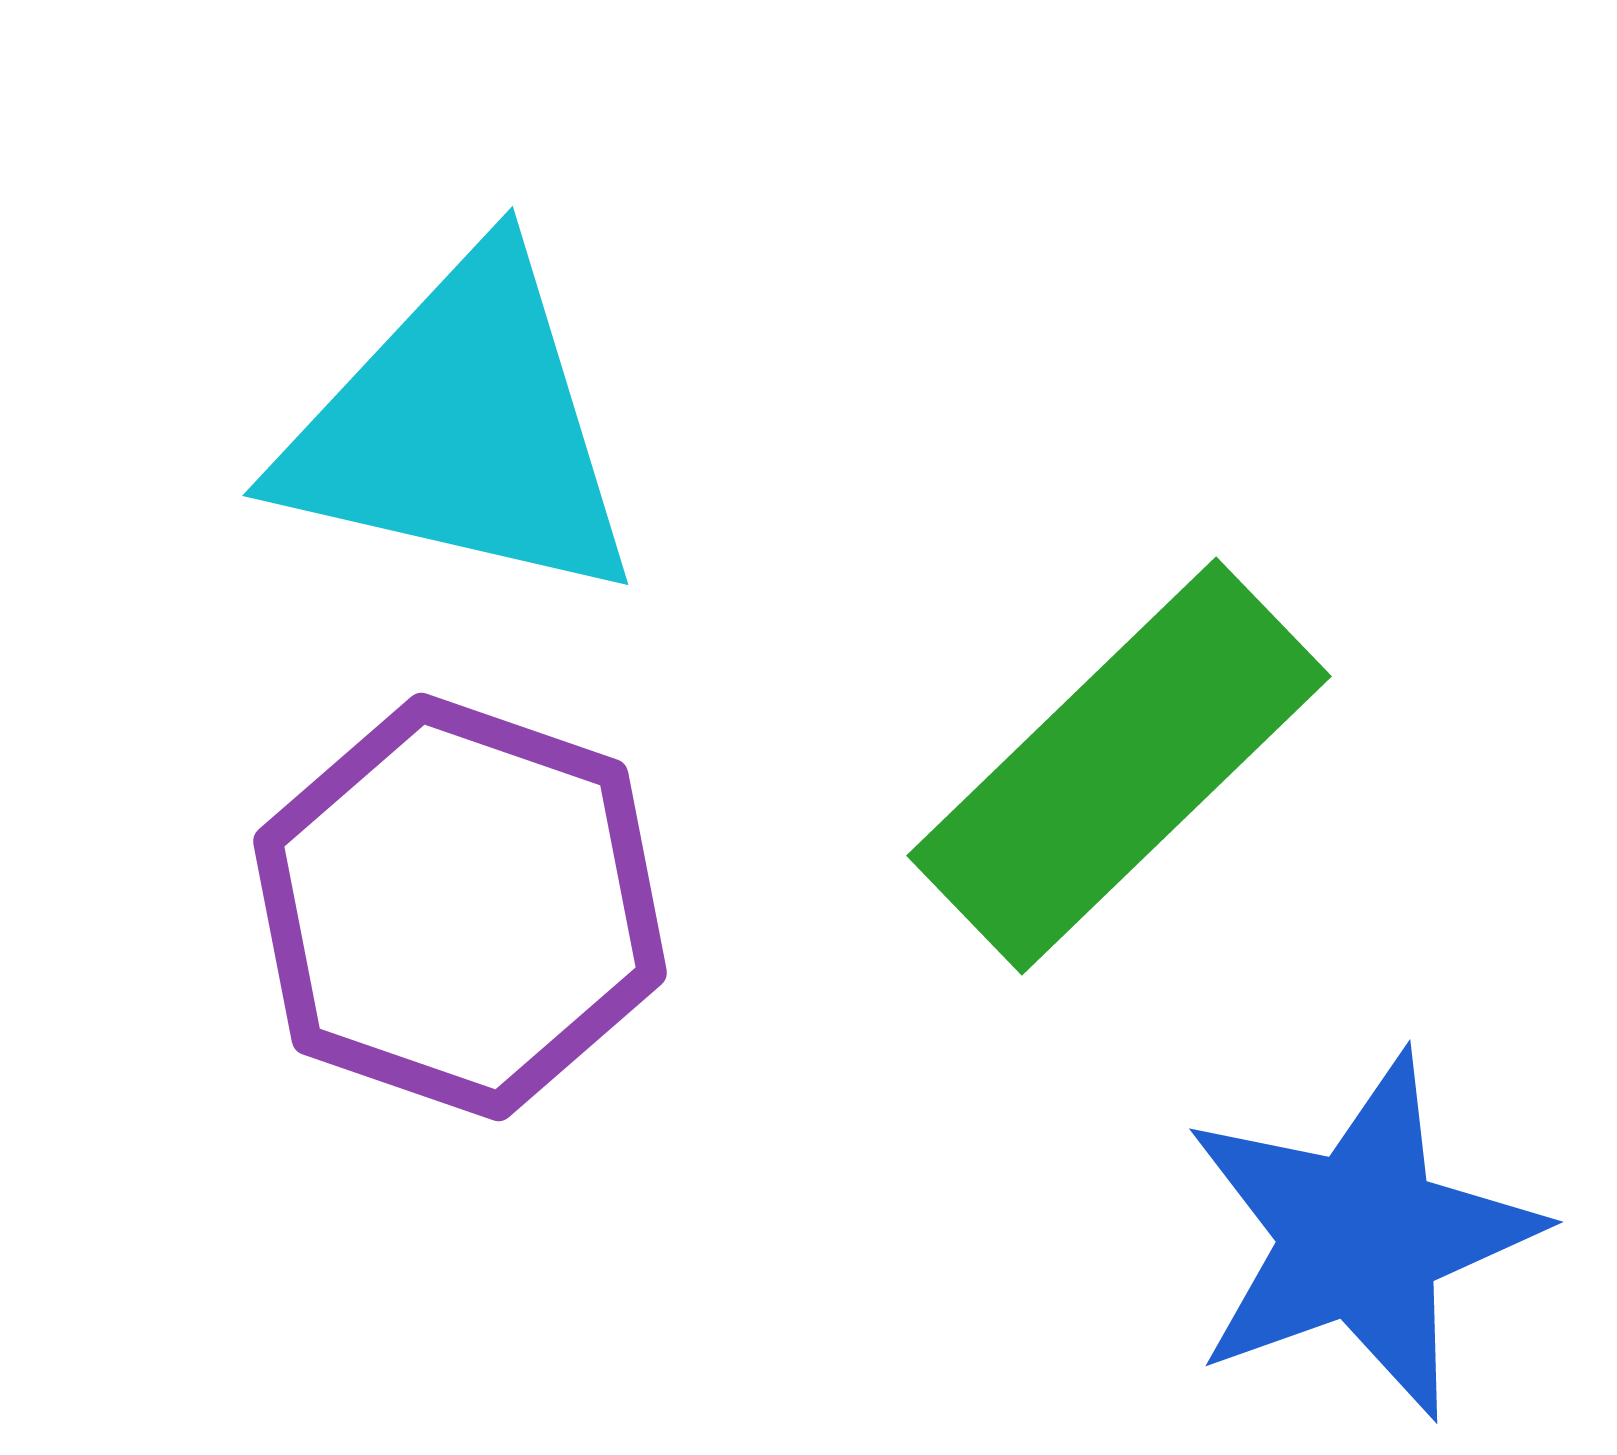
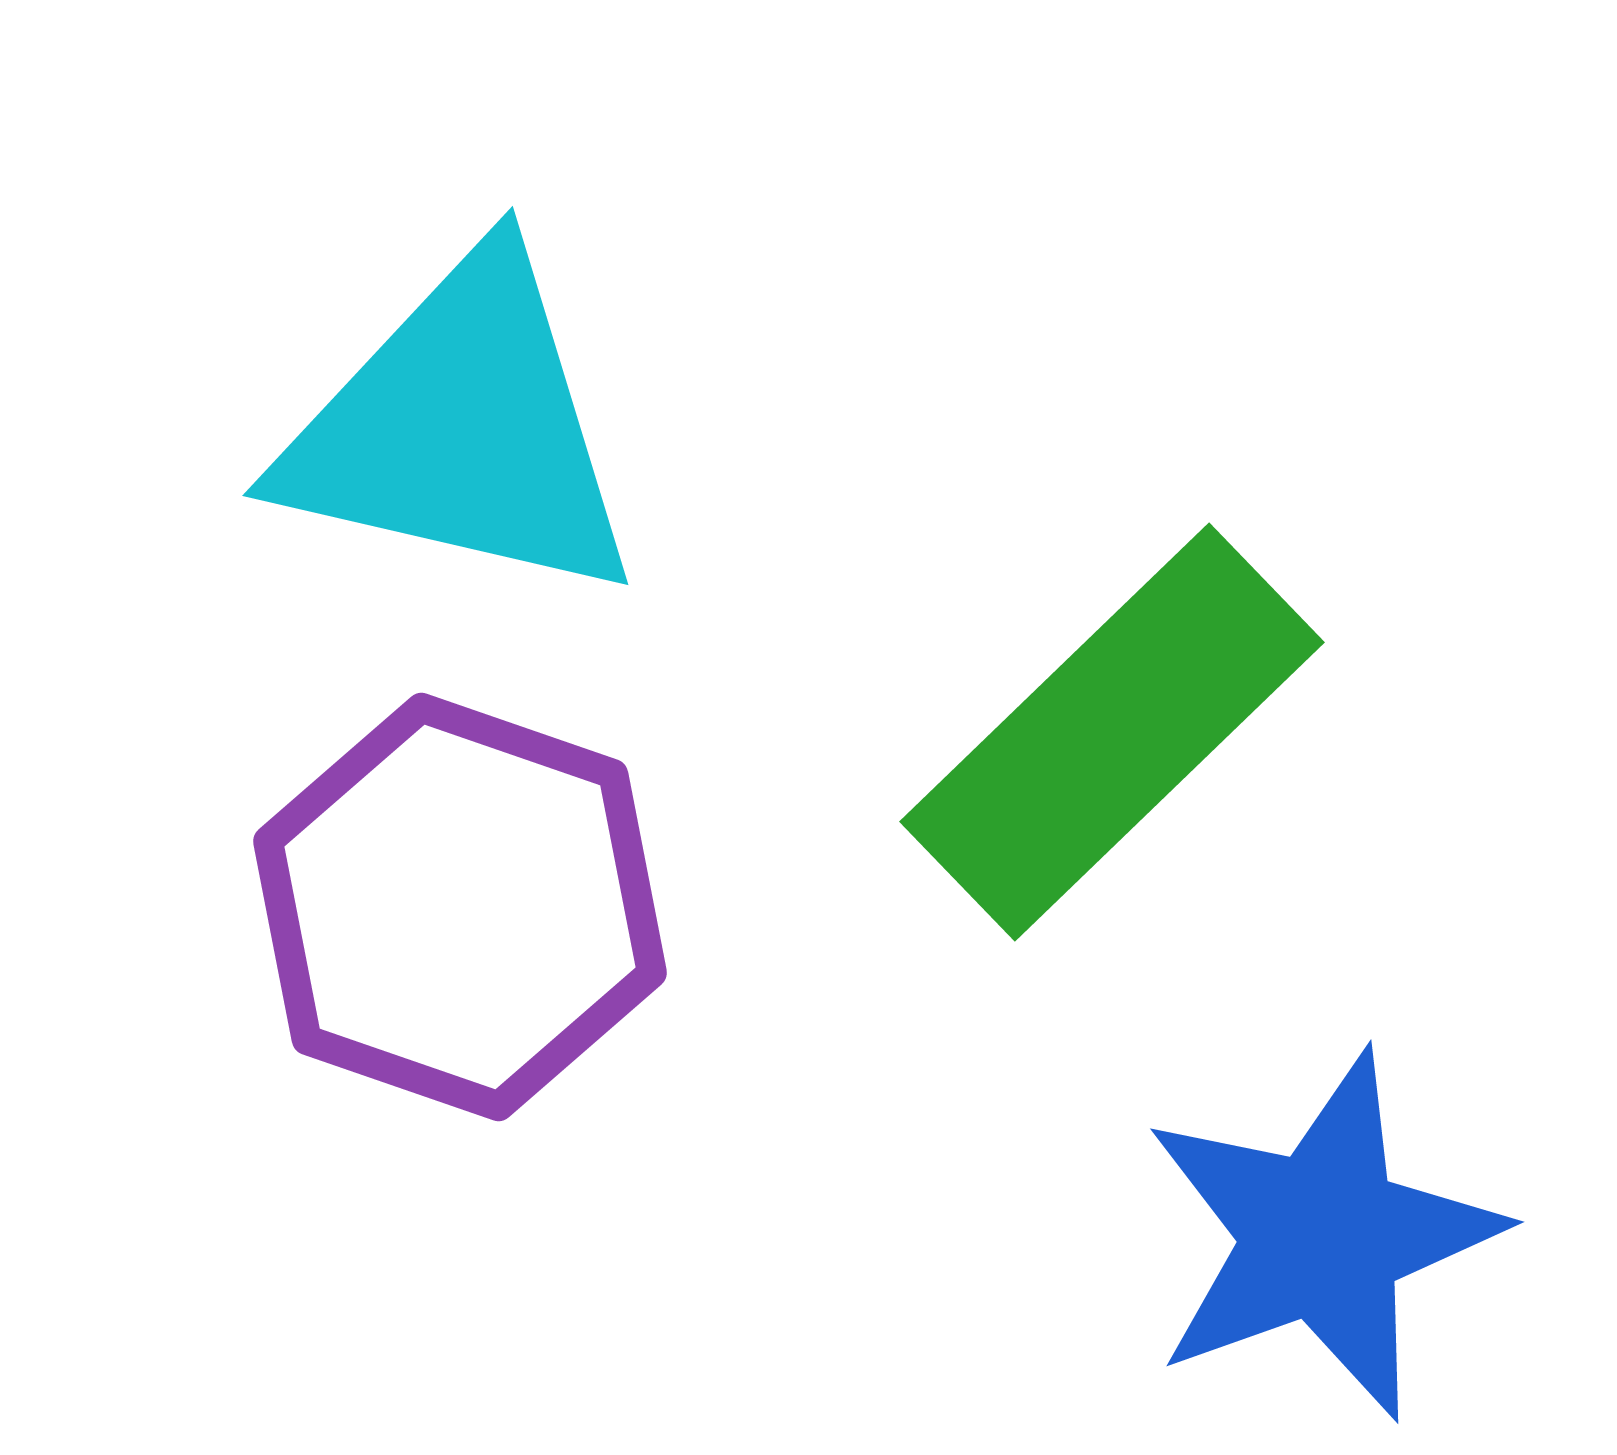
green rectangle: moved 7 px left, 34 px up
blue star: moved 39 px left
